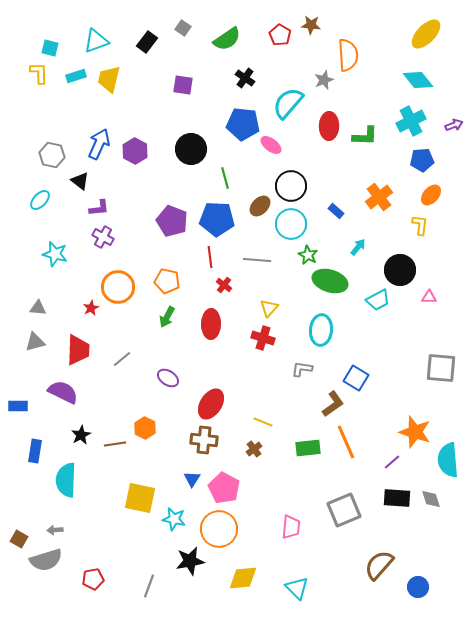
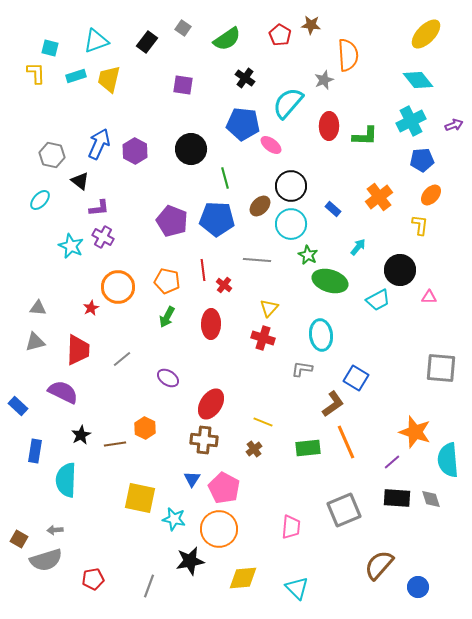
yellow L-shape at (39, 73): moved 3 px left
blue rectangle at (336, 211): moved 3 px left, 2 px up
cyan star at (55, 254): moved 16 px right, 8 px up; rotated 10 degrees clockwise
red line at (210, 257): moved 7 px left, 13 px down
cyan ellipse at (321, 330): moved 5 px down; rotated 12 degrees counterclockwise
blue rectangle at (18, 406): rotated 42 degrees clockwise
